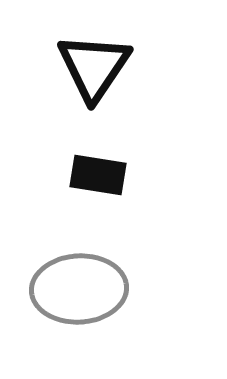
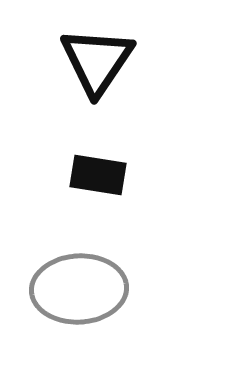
black triangle: moved 3 px right, 6 px up
